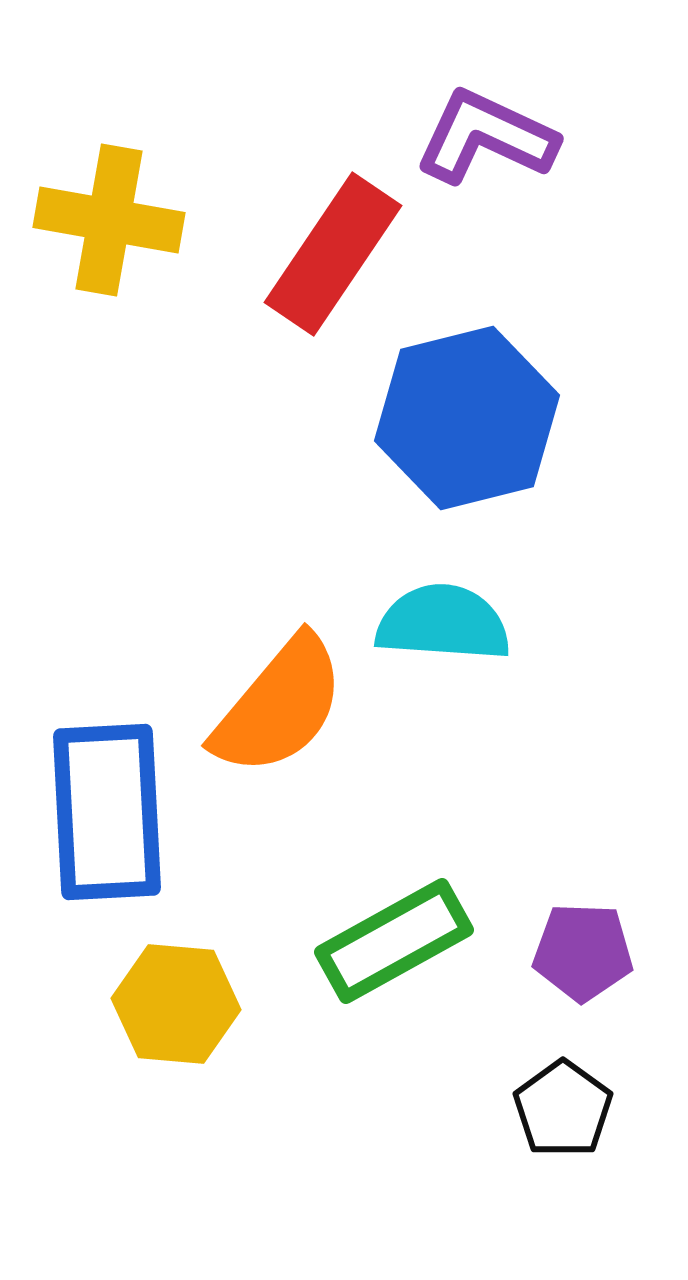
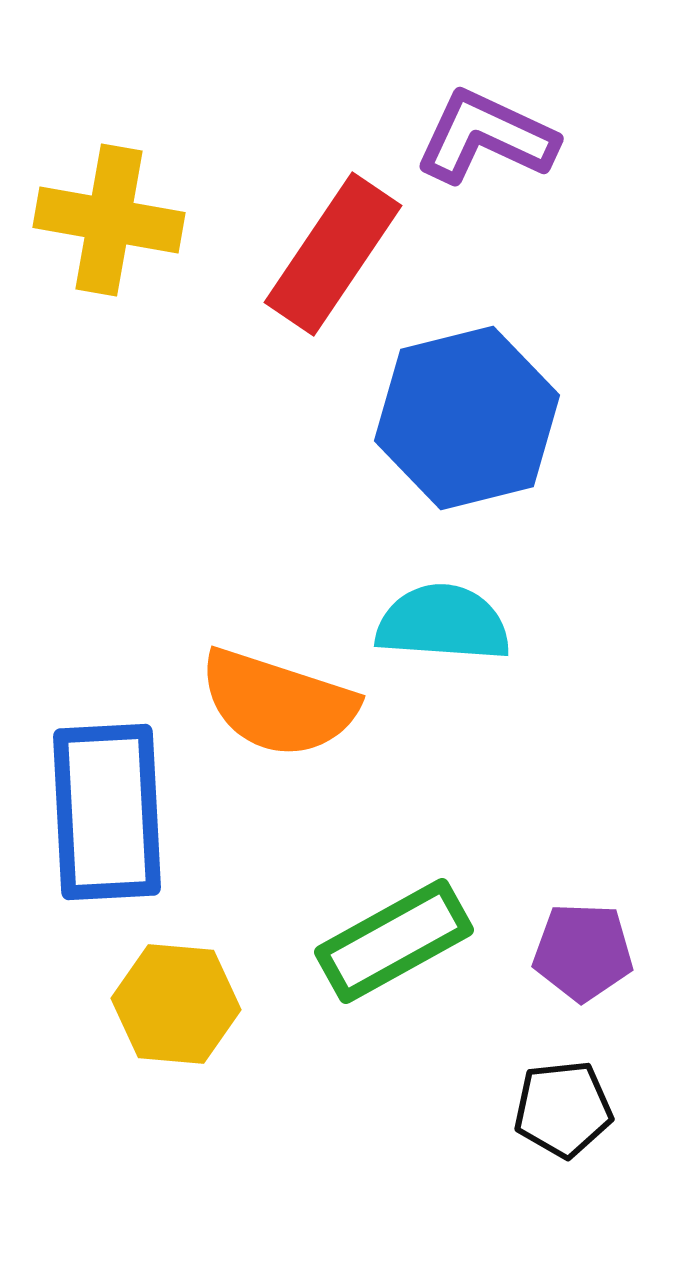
orange semicircle: moved 1 px left, 3 px up; rotated 68 degrees clockwise
black pentagon: rotated 30 degrees clockwise
